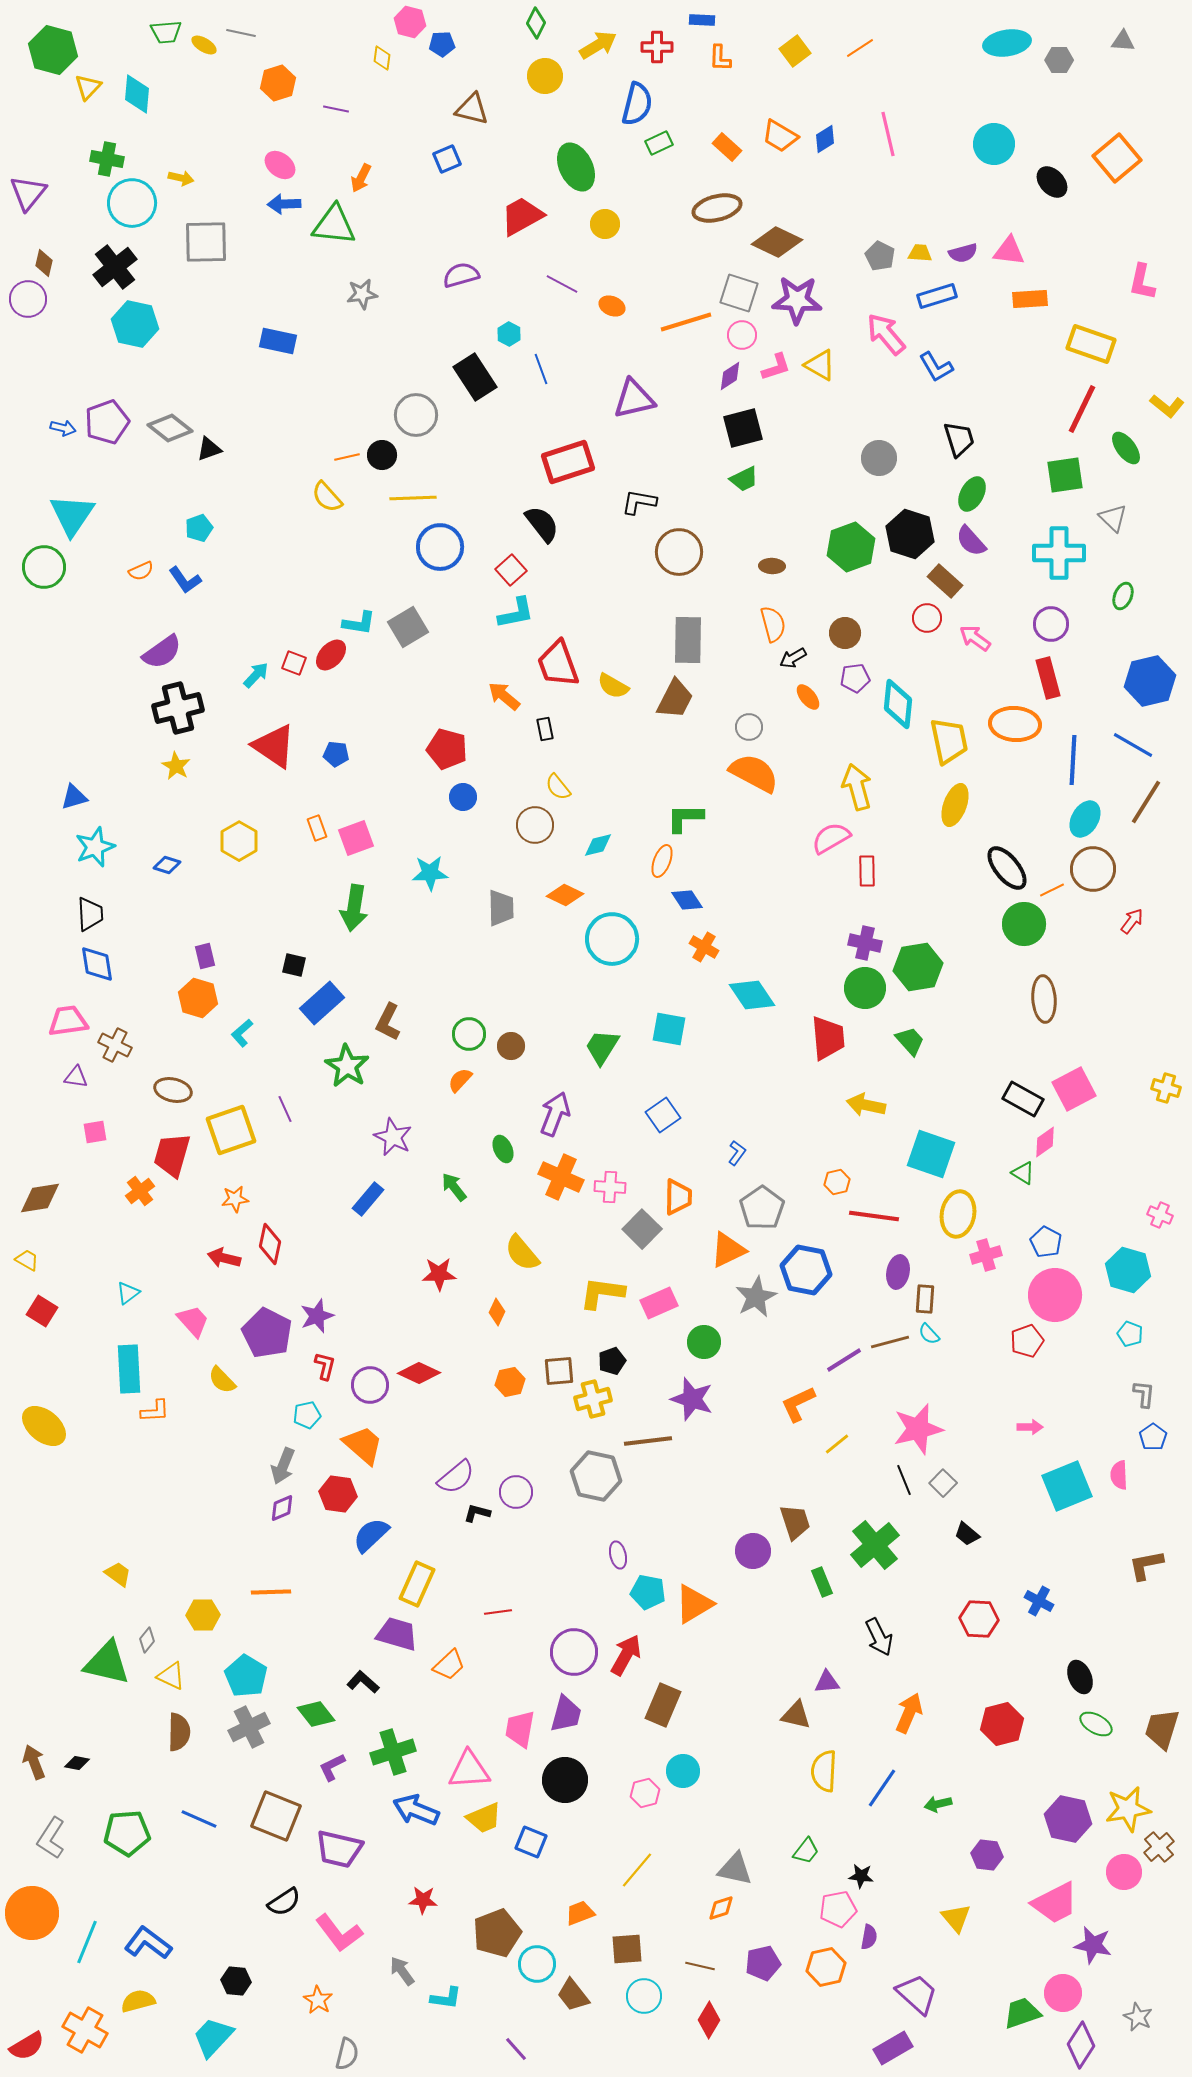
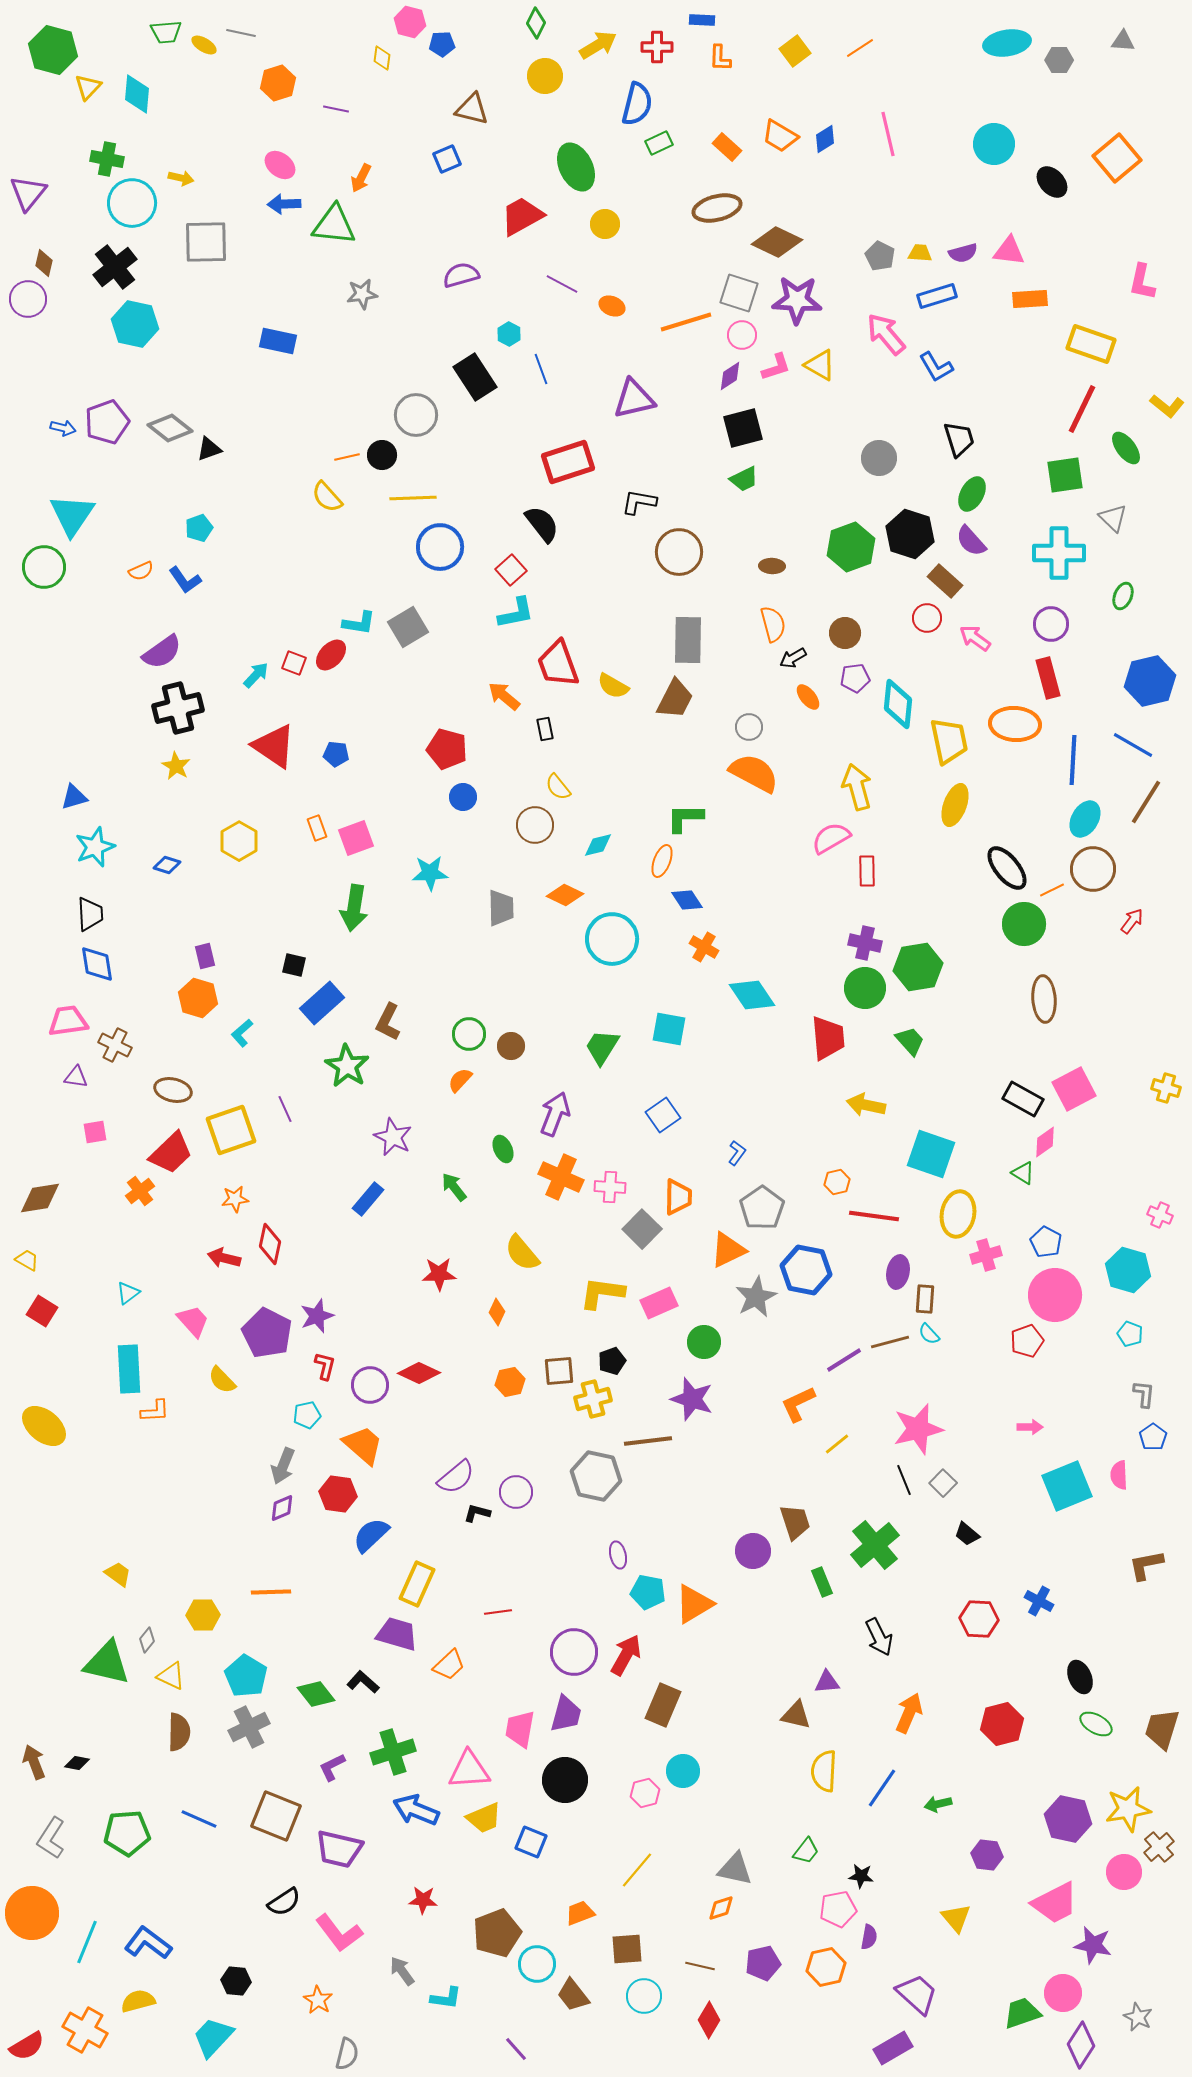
red trapezoid at (172, 1155): moved 1 px left, 2 px up; rotated 150 degrees counterclockwise
green diamond at (316, 1714): moved 20 px up
